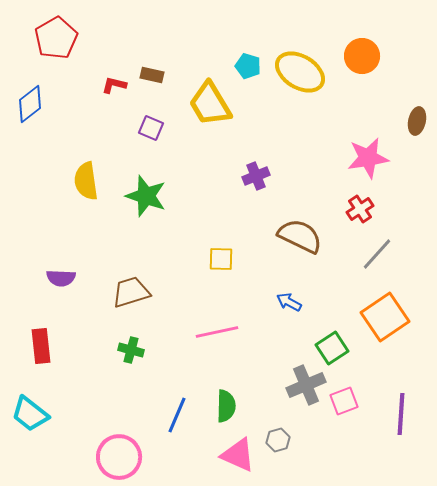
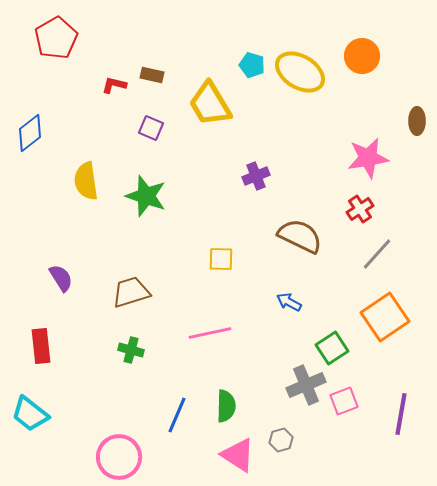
cyan pentagon: moved 4 px right, 1 px up
blue diamond: moved 29 px down
brown ellipse: rotated 12 degrees counterclockwise
purple semicircle: rotated 124 degrees counterclockwise
pink line: moved 7 px left, 1 px down
purple line: rotated 6 degrees clockwise
gray hexagon: moved 3 px right
pink triangle: rotated 9 degrees clockwise
